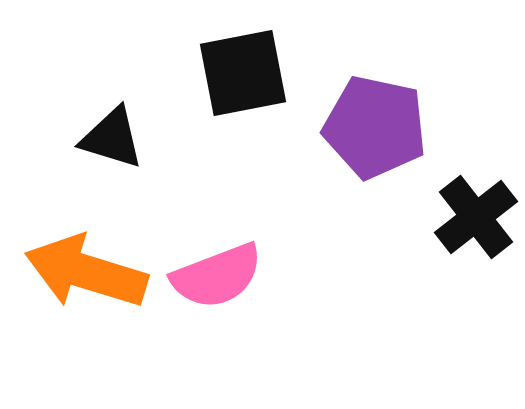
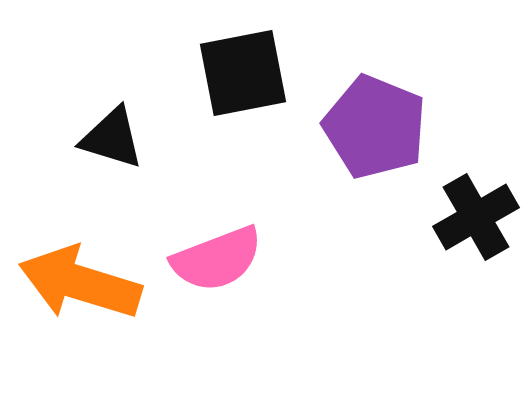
purple pentagon: rotated 10 degrees clockwise
black cross: rotated 8 degrees clockwise
orange arrow: moved 6 px left, 11 px down
pink semicircle: moved 17 px up
